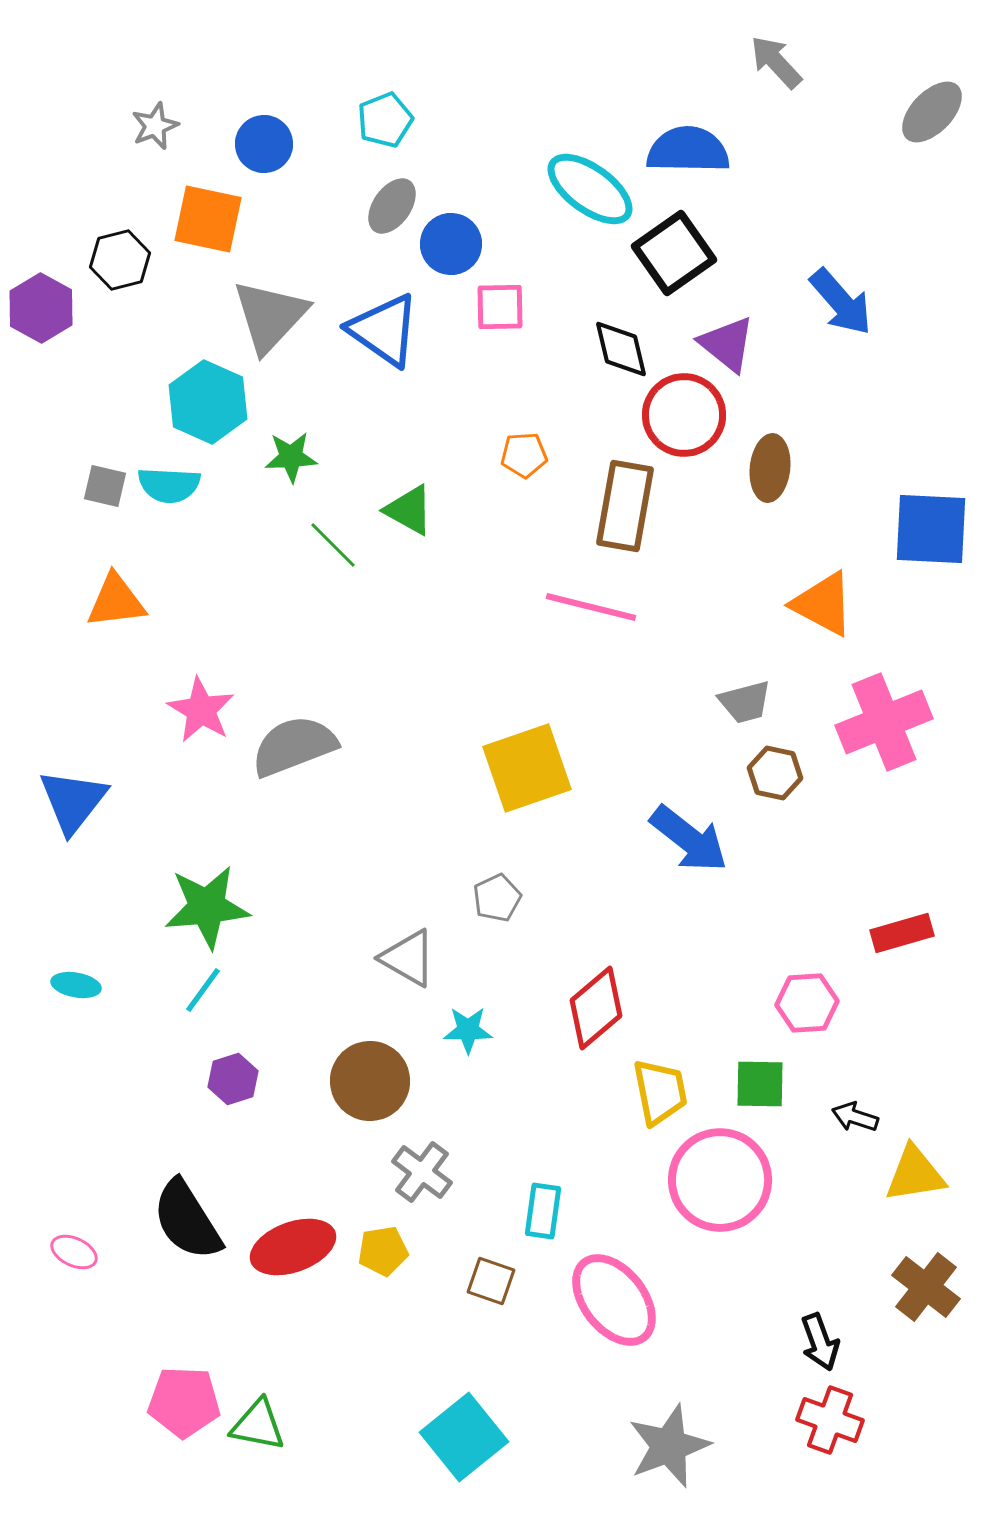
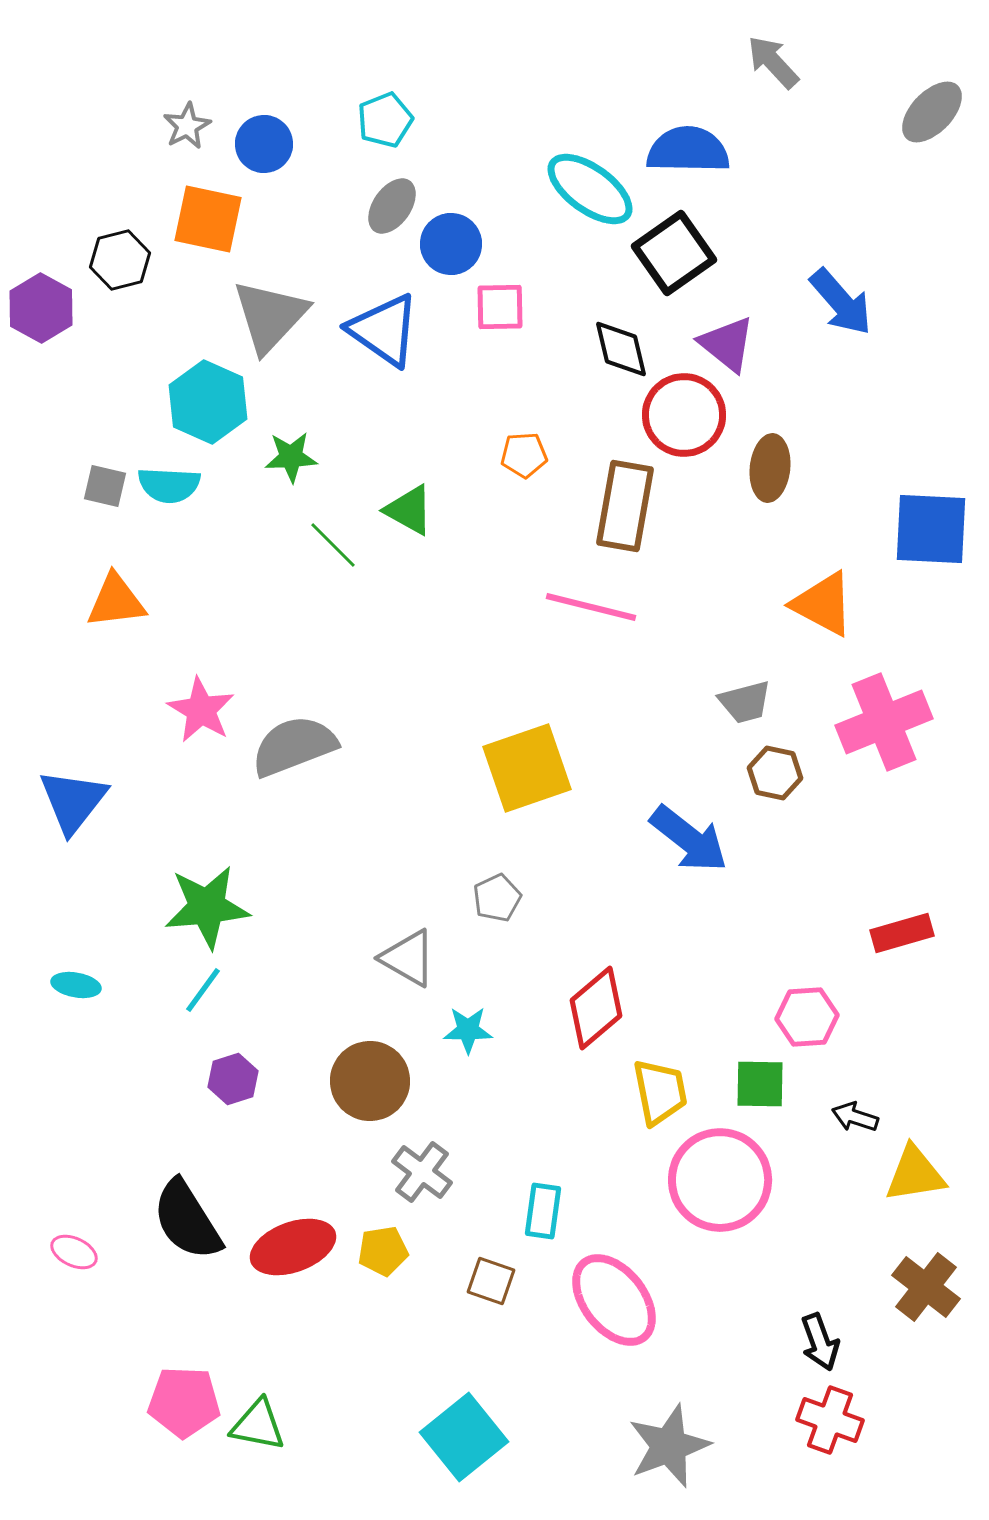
gray arrow at (776, 62): moved 3 px left
gray star at (155, 126): moved 32 px right; rotated 6 degrees counterclockwise
pink hexagon at (807, 1003): moved 14 px down
